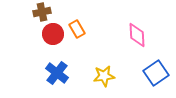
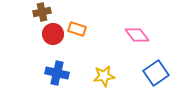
orange rectangle: rotated 42 degrees counterclockwise
pink diamond: rotated 35 degrees counterclockwise
blue cross: rotated 25 degrees counterclockwise
